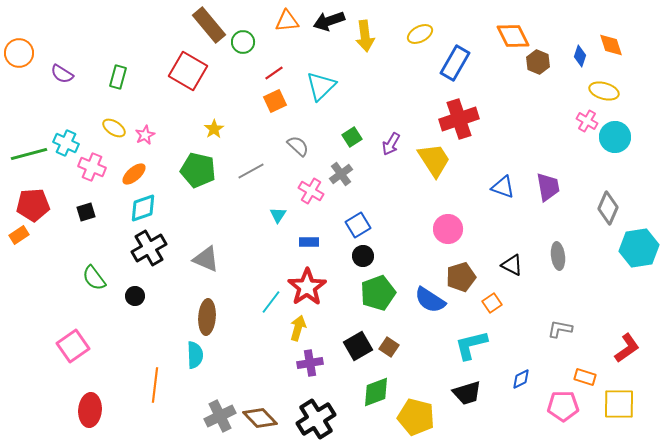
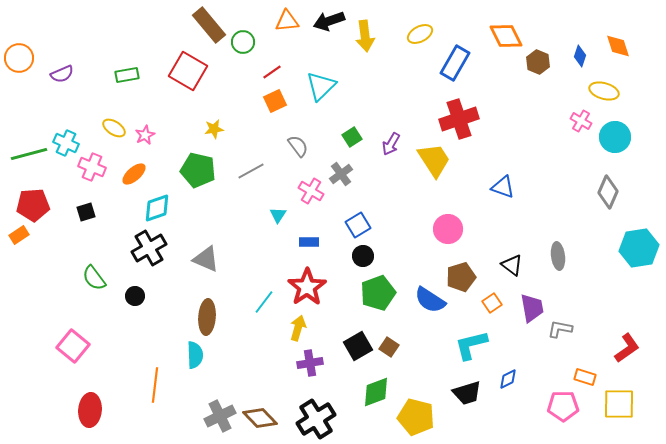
orange diamond at (513, 36): moved 7 px left
orange diamond at (611, 45): moved 7 px right, 1 px down
orange circle at (19, 53): moved 5 px down
red line at (274, 73): moved 2 px left, 1 px up
purple semicircle at (62, 74): rotated 55 degrees counterclockwise
green rectangle at (118, 77): moved 9 px right, 2 px up; rotated 65 degrees clockwise
pink cross at (587, 121): moved 6 px left
yellow star at (214, 129): rotated 24 degrees clockwise
gray semicircle at (298, 146): rotated 10 degrees clockwise
purple trapezoid at (548, 187): moved 16 px left, 121 px down
cyan diamond at (143, 208): moved 14 px right
gray diamond at (608, 208): moved 16 px up
black triangle at (512, 265): rotated 10 degrees clockwise
cyan line at (271, 302): moved 7 px left
pink square at (73, 346): rotated 16 degrees counterclockwise
blue diamond at (521, 379): moved 13 px left
